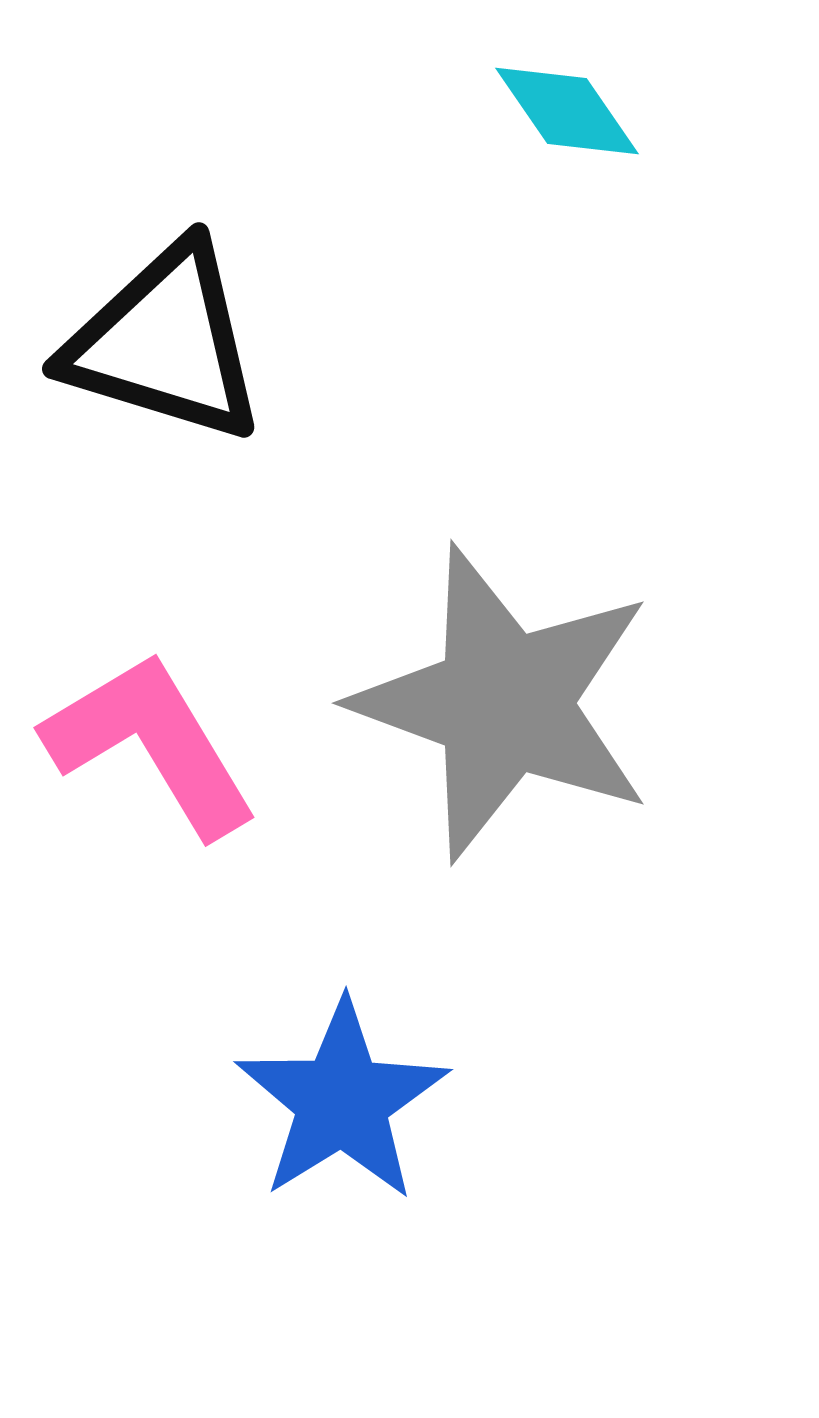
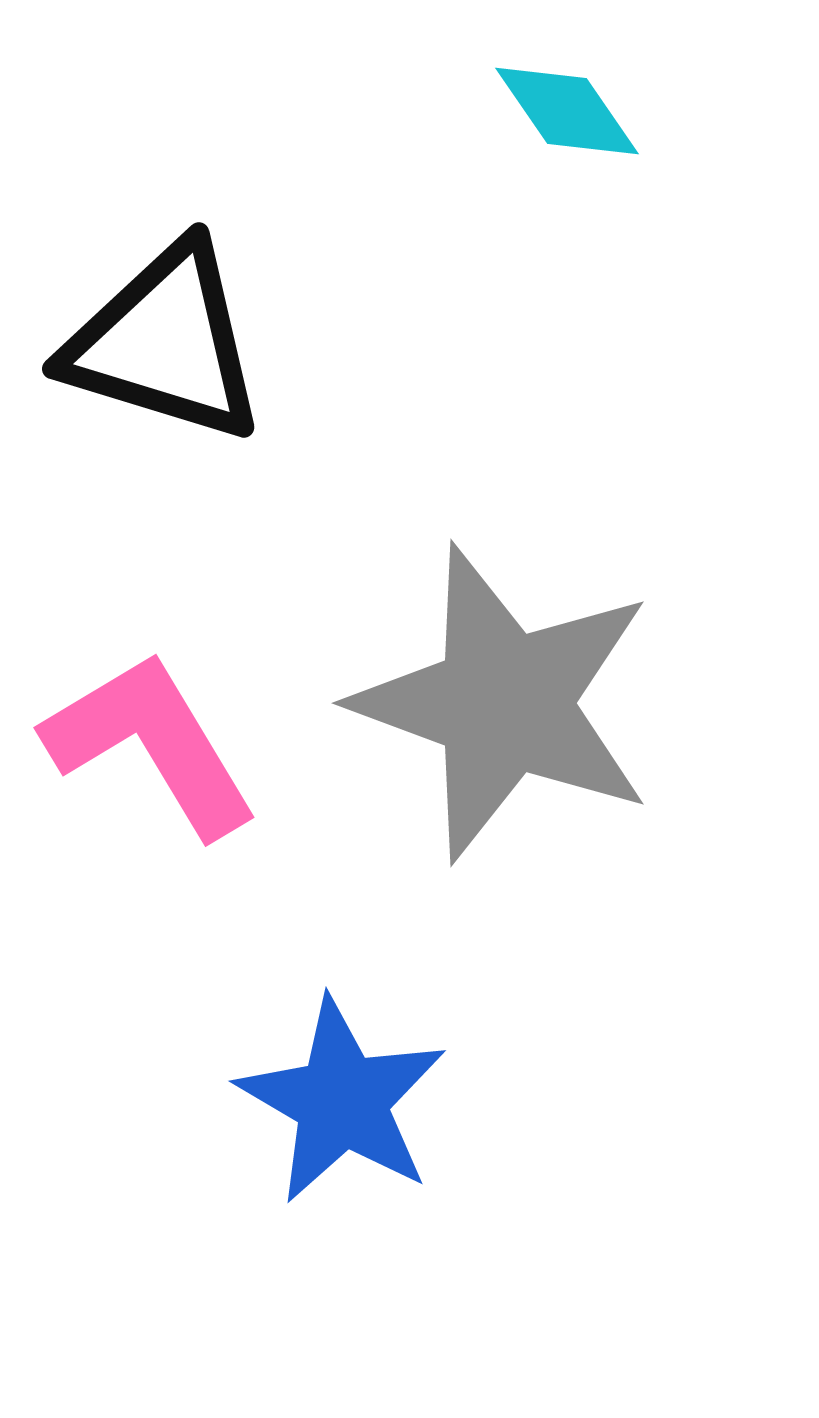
blue star: rotated 10 degrees counterclockwise
